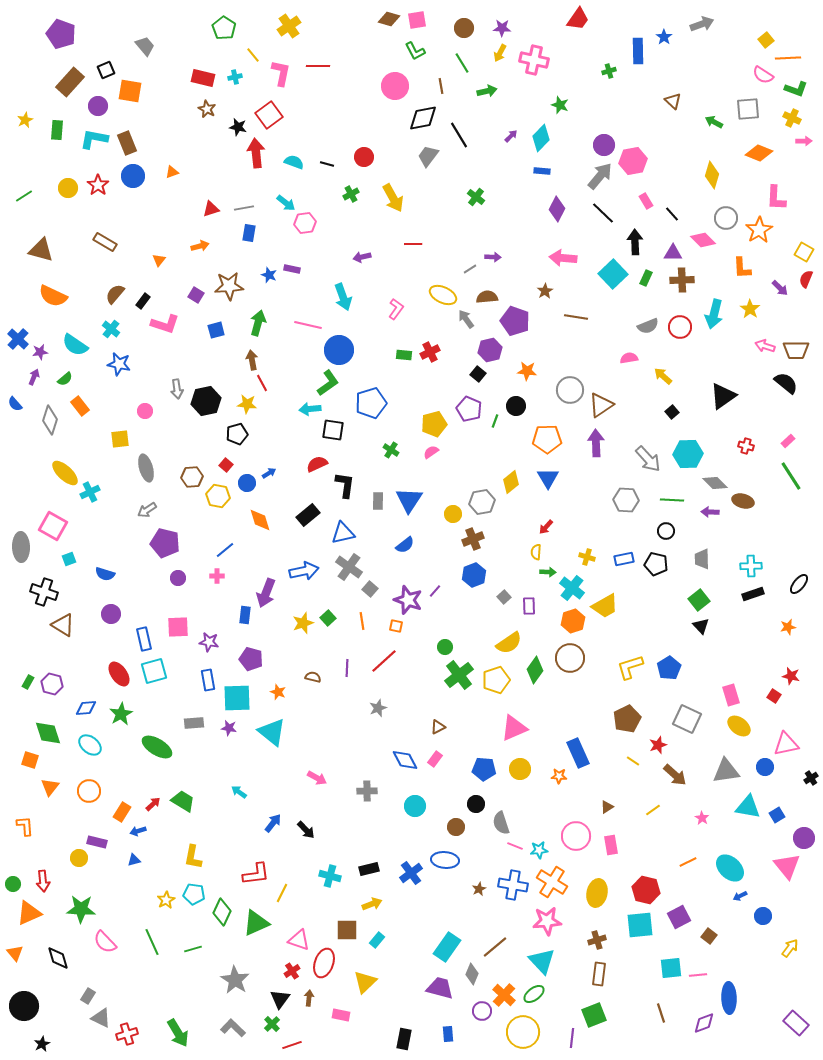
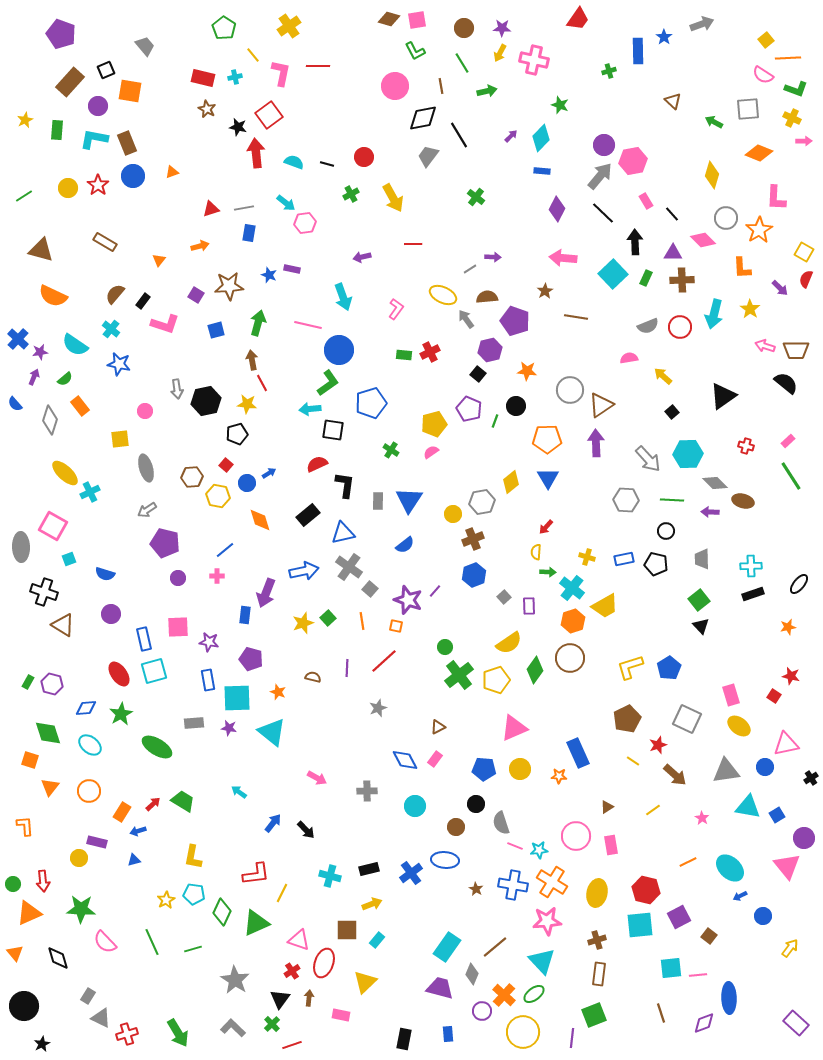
brown star at (479, 889): moved 3 px left; rotated 16 degrees counterclockwise
